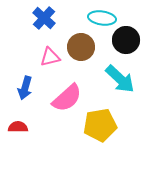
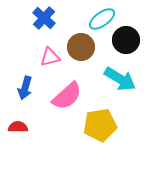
cyan ellipse: moved 1 px down; rotated 44 degrees counterclockwise
cyan arrow: rotated 12 degrees counterclockwise
pink semicircle: moved 2 px up
